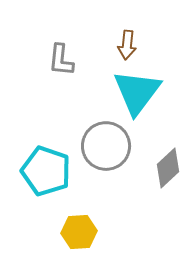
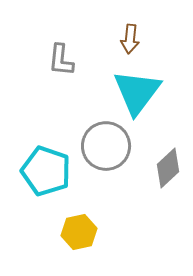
brown arrow: moved 3 px right, 6 px up
yellow hexagon: rotated 8 degrees counterclockwise
